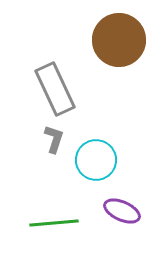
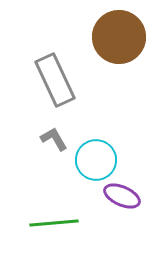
brown circle: moved 3 px up
gray rectangle: moved 9 px up
gray L-shape: rotated 48 degrees counterclockwise
purple ellipse: moved 15 px up
